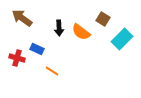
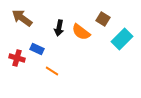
black arrow: rotated 14 degrees clockwise
